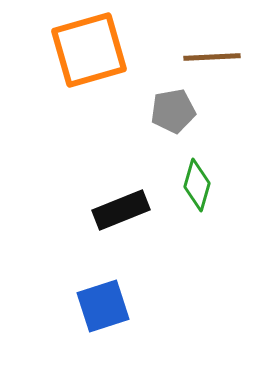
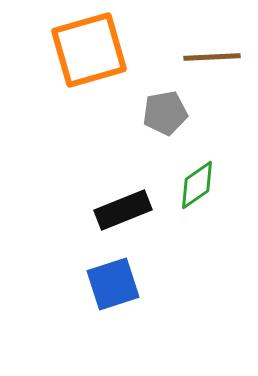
gray pentagon: moved 8 px left, 2 px down
green diamond: rotated 39 degrees clockwise
black rectangle: moved 2 px right
blue square: moved 10 px right, 22 px up
